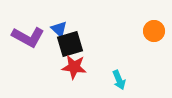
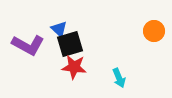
purple L-shape: moved 8 px down
cyan arrow: moved 2 px up
